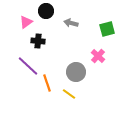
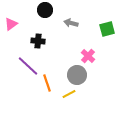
black circle: moved 1 px left, 1 px up
pink triangle: moved 15 px left, 2 px down
pink cross: moved 10 px left
gray circle: moved 1 px right, 3 px down
yellow line: rotated 64 degrees counterclockwise
